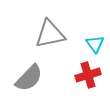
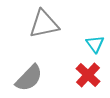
gray triangle: moved 6 px left, 10 px up
red cross: rotated 30 degrees counterclockwise
